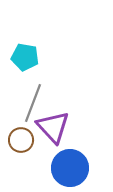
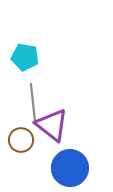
gray line: rotated 27 degrees counterclockwise
purple triangle: moved 1 px left, 2 px up; rotated 9 degrees counterclockwise
